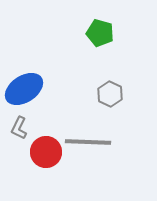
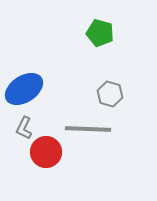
gray hexagon: rotated 10 degrees counterclockwise
gray L-shape: moved 5 px right
gray line: moved 13 px up
